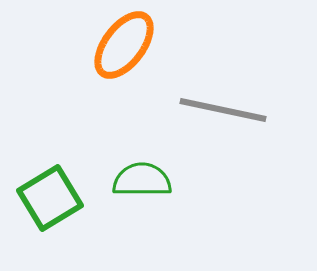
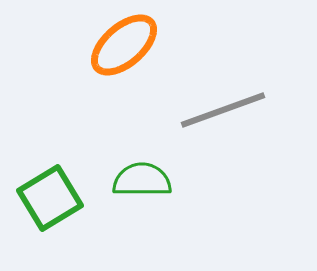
orange ellipse: rotated 12 degrees clockwise
gray line: rotated 32 degrees counterclockwise
